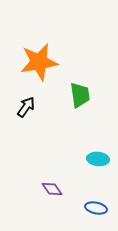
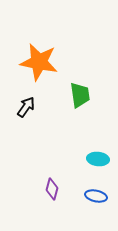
orange star: rotated 21 degrees clockwise
purple diamond: rotated 50 degrees clockwise
blue ellipse: moved 12 px up
